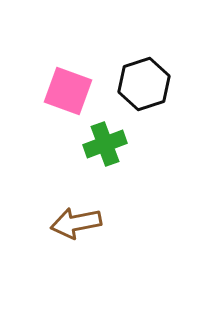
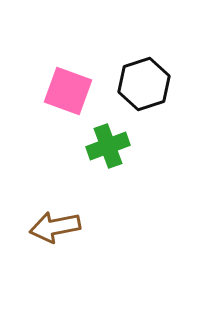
green cross: moved 3 px right, 2 px down
brown arrow: moved 21 px left, 4 px down
